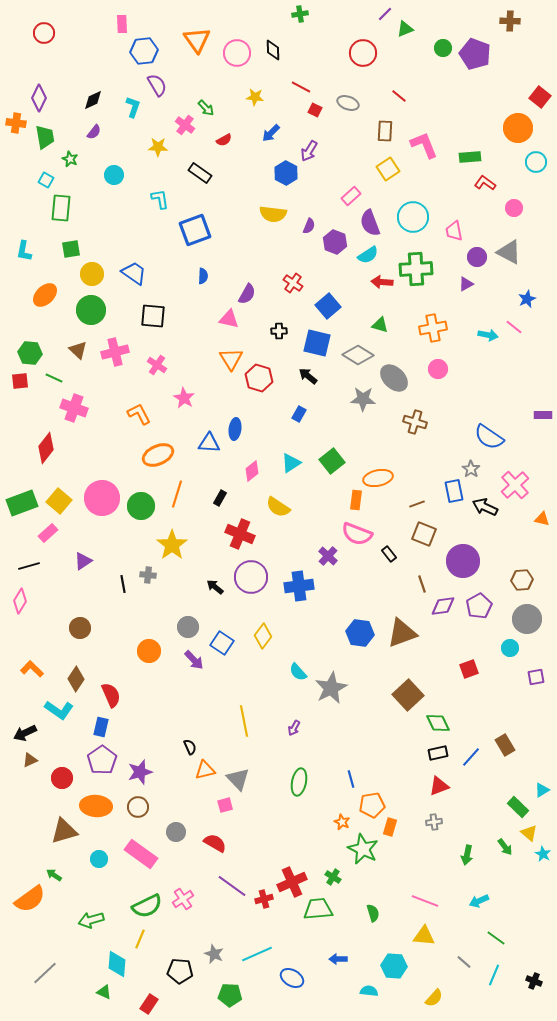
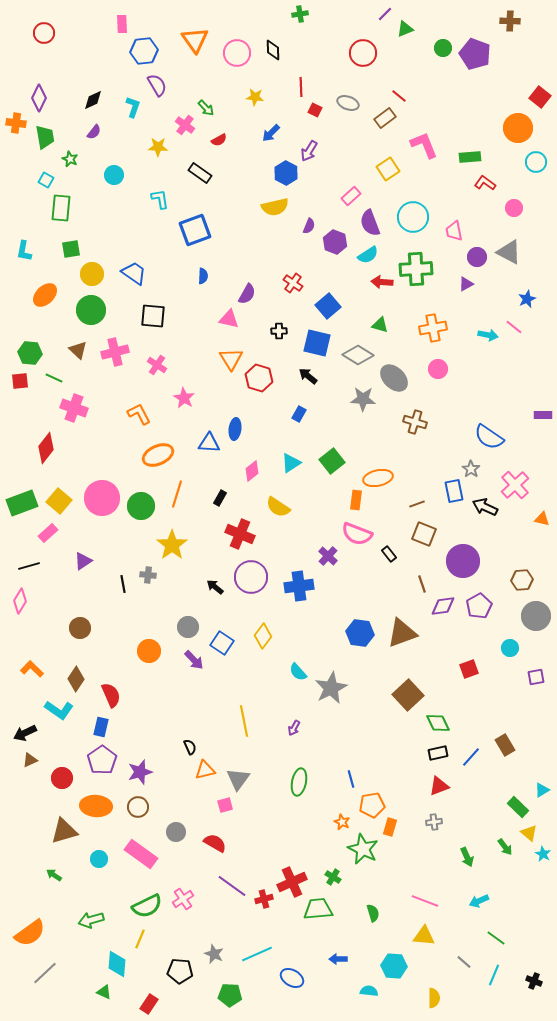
orange triangle at (197, 40): moved 2 px left
red line at (301, 87): rotated 60 degrees clockwise
brown rectangle at (385, 131): moved 13 px up; rotated 50 degrees clockwise
red semicircle at (224, 140): moved 5 px left
yellow semicircle at (273, 214): moved 2 px right, 7 px up; rotated 20 degrees counterclockwise
gray circle at (527, 619): moved 9 px right, 3 px up
gray triangle at (238, 779): rotated 20 degrees clockwise
green arrow at (467, 855): moved 2 px down; rotated 36 degrees counterclockwise
orange semicircle at (30, 899): moved 34 px down
yellow semicircle at (434, 998): rotated 42 degrees counterclockwise
